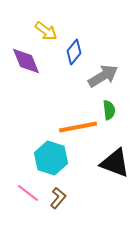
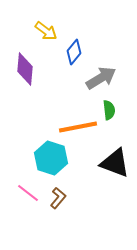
purple diamond: moved 1 px left, 8 px down; rotated 28 degrees clockwise
gray arrow: moved 2 px left, 2 px down
